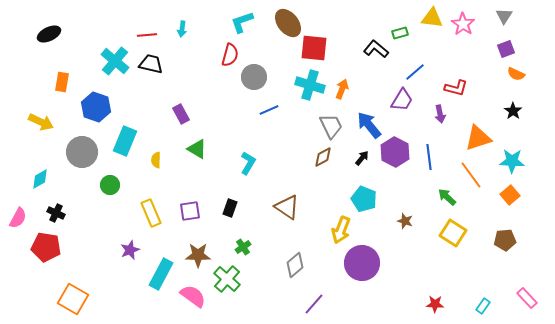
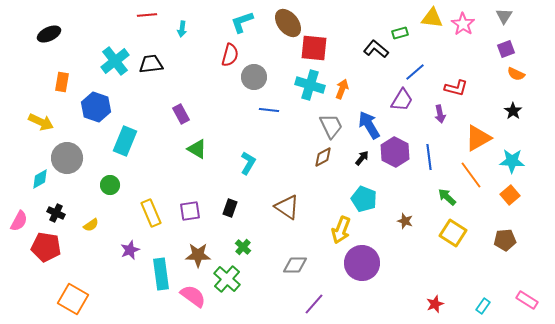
red line at (147, 35): moved 20 px up
cyan cross at (115, 61): rotated 12 degrees clockwise
black trapezoid at (151, 64): rotated 20 degrees counterclockwise
blue line at (269, 110): rotated 30 degrees clockwise
blue arrow at (369, 125): rotated 8 degrees clockwise
orange triangle at (478, 138): rotated 12 degrees counterclockwise
gray circle at (82, 152): moved 15 px left, 6 px down
yellow semicircle at (156, 160): moved 65 px left, 65 px down; rotated 126 degrees counterclockwise
pink semicircle at (18, 218): moved 1 px right, 3 px down
green cross at (243, 247): rotated 14 degrees counterclockwise
gray diamond at (295, 265): rotated 40 degrees clockwise
cyan rectangle at (161, 274): rotated 36 degrees counterclockwise
pink rectangle at (527, 298): moved 2 px down; rotated 15 degrees counterclockwise
red star at (435, 304): rotated 24 degrees counterclockwise
